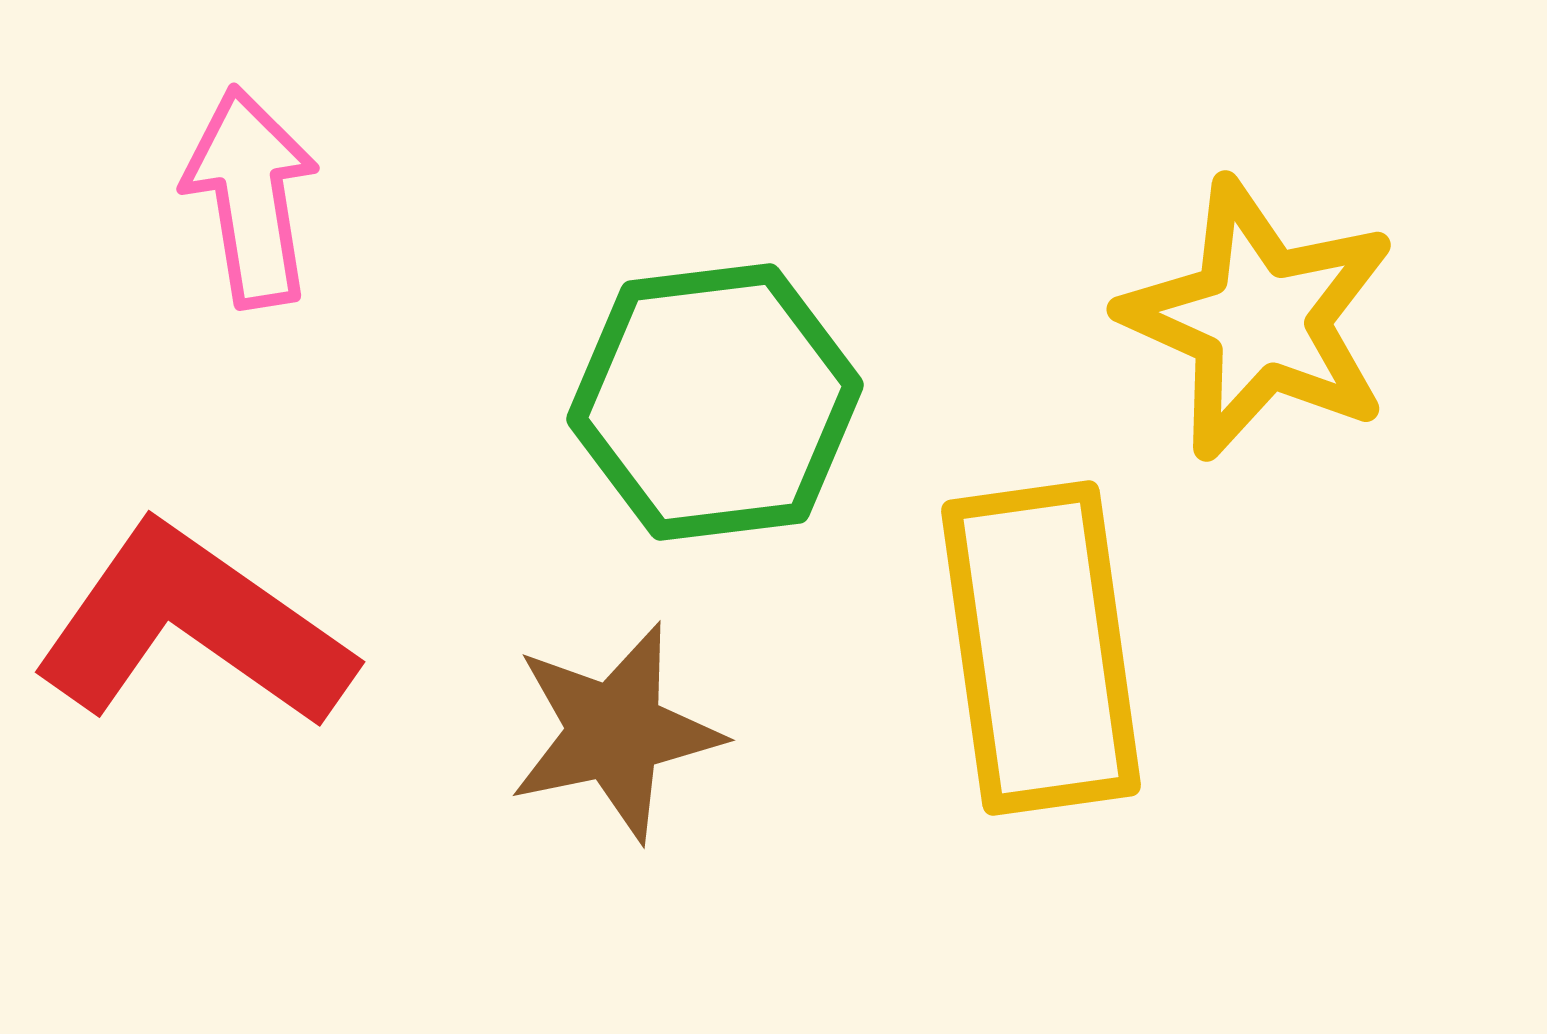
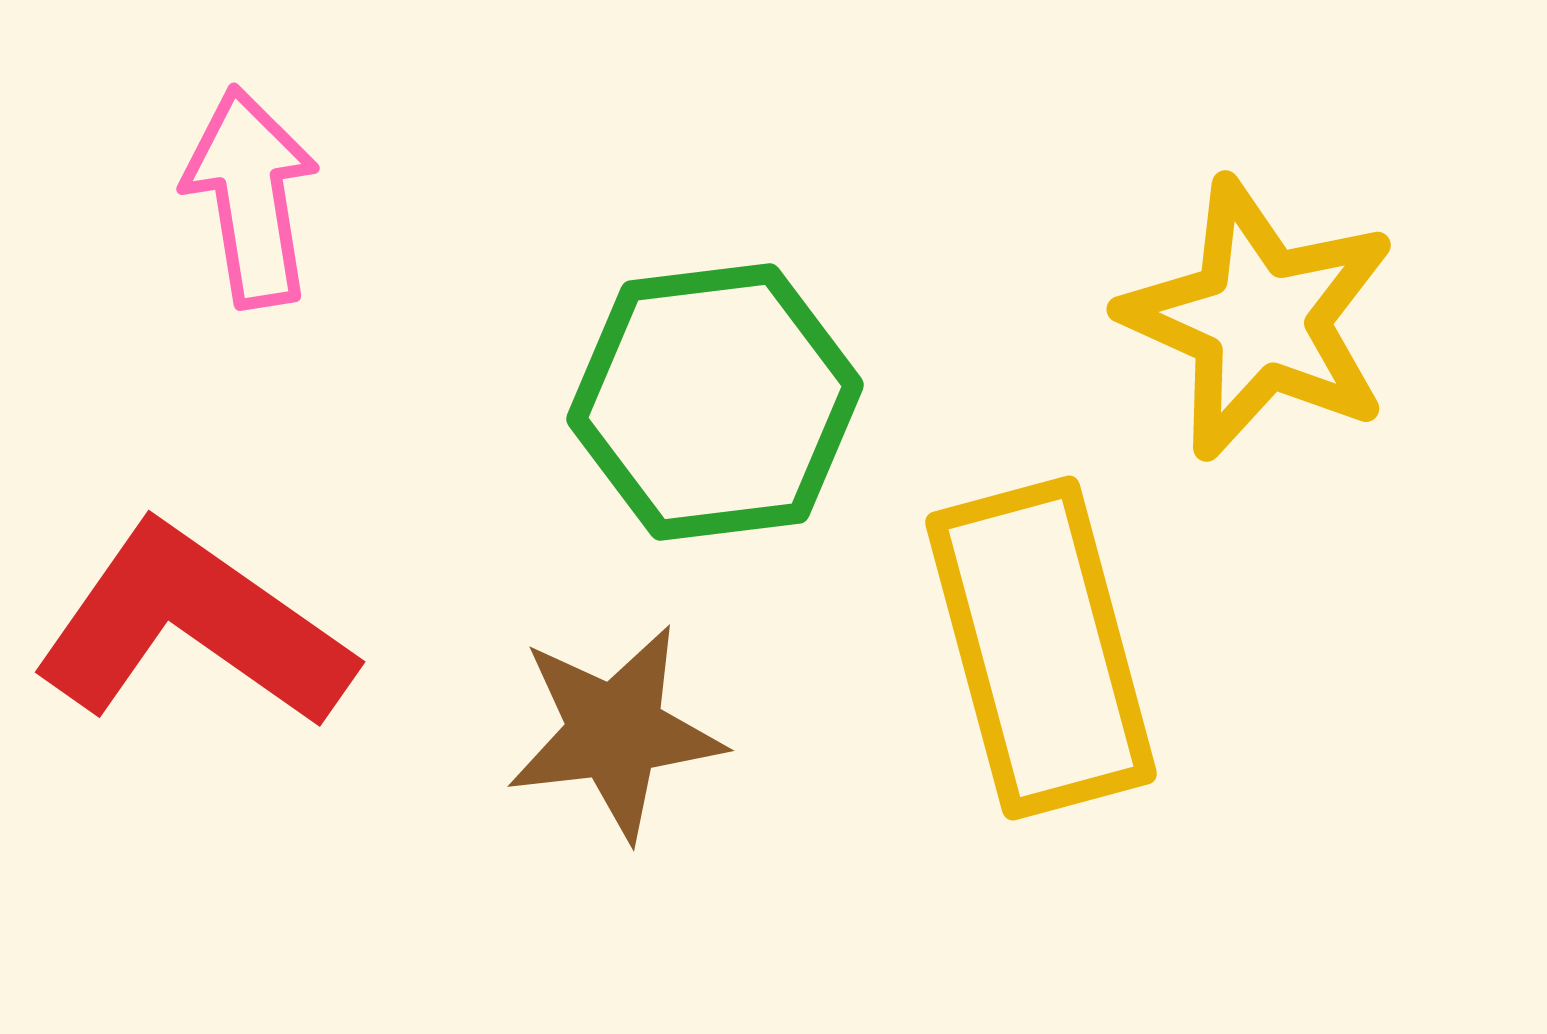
yellow rectangle: rotated 7 degrees counterclockwise
brown star: rotated 5 degrees clockwise
